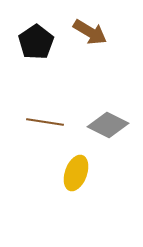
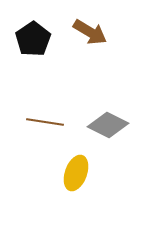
black pentagon: moved 3 px left, 3 px up
